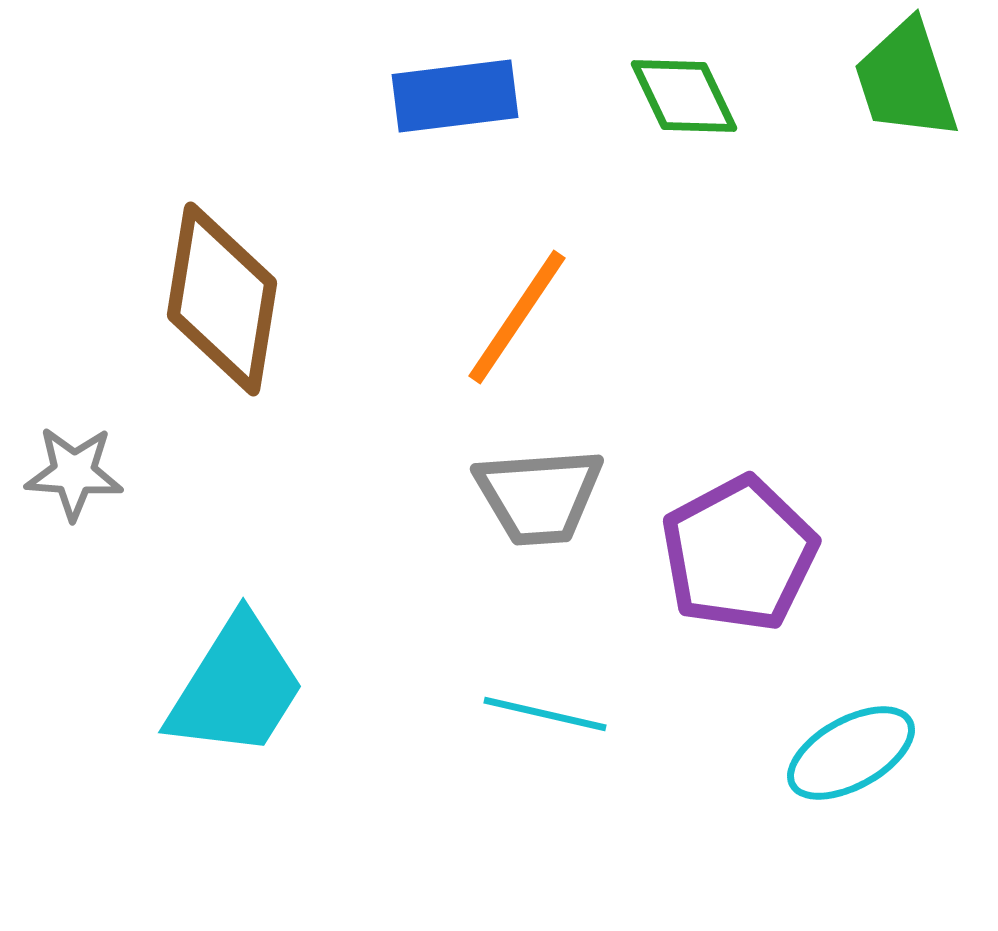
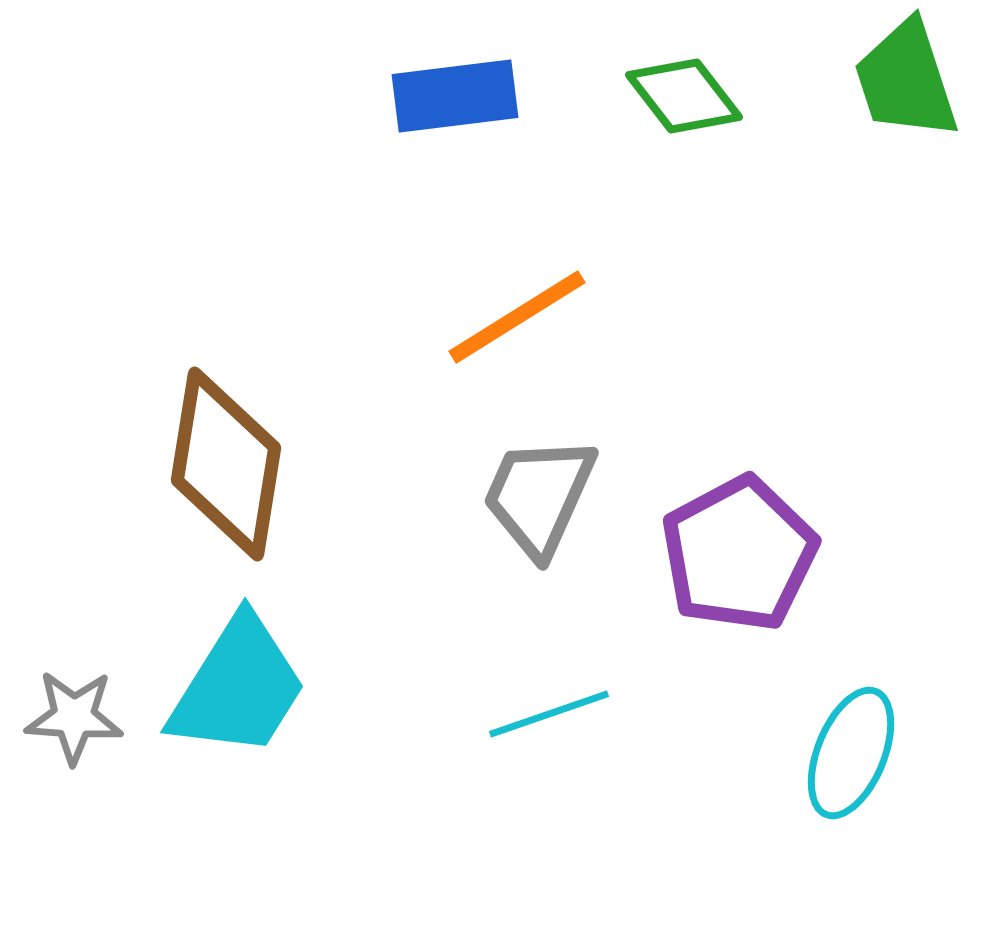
green diamond: rotated 12 degrees counterclockwise
brown diamond: moved 4 px right, 165 px down
orange line: rotated 24 degrees clockwise
gray star: moved 244 px down
gray trapezoid: rotated 118 degrees clockwise
cyan trapezoid: moved 2 px right
cyan line: moved 4 px right; rotated 32 degrees counterclockwise
cyan ellipse: rotated 39 degrees counterclockwise
